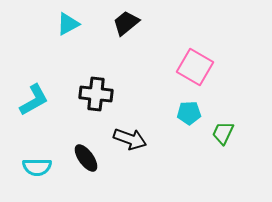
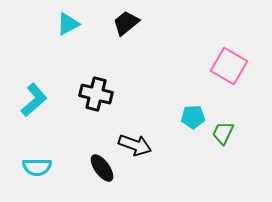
pink square: moved 34 px right, 1 px up
black cross: rotated 8 degrees clockwise
cyan L-shape: rotated 12 degrees counterclockwise
cyan pentagon: moved 4 px right, 4 px down
black arrow: moved 5 px right, 6 px down
black ellipse: moved 16 px right, 10 px down
